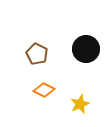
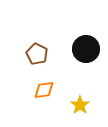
orange diamond: rotated 35 degrees counterclockwise
yellow star: moved 1 px down; rotated 12 degrees counterclockwise
